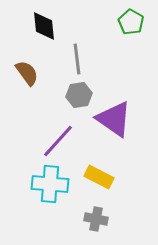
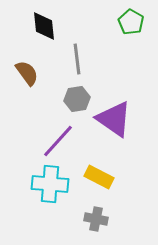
gray hexagon: moved 2 px left, 4 px down
